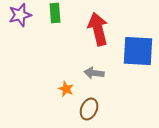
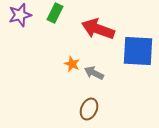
green rectangle: rotated 30 degrees clockwise
red arrow: rotated 56 degrees counterclockwise
gray arrow: rotated 18 degrees clockwise
orange star: moved 6 px right, 25 px up
